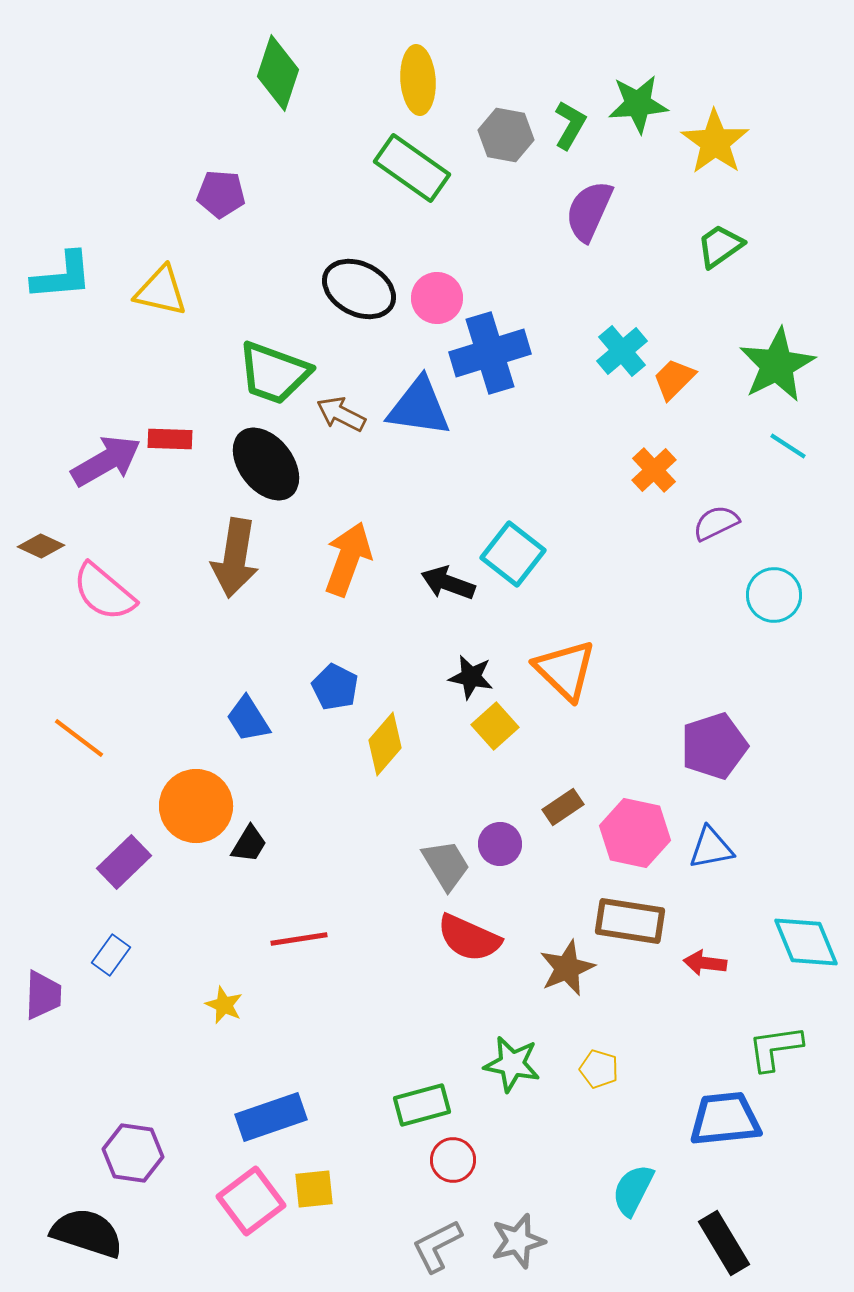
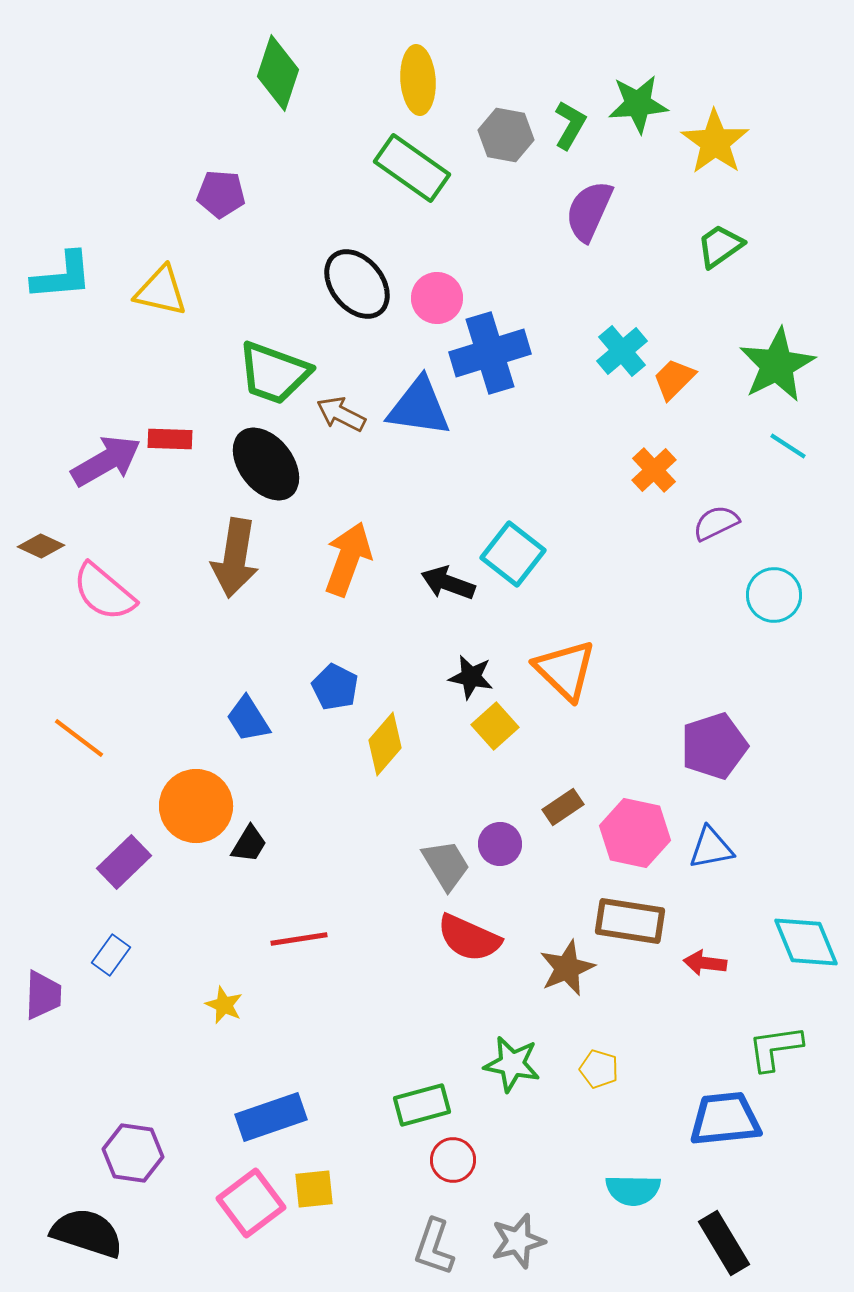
black ellipse at (359, 289): moved 2 px left, 5 px up; rotated 24 degrees clockwise
cyan semicircle at (633, 1190): rotated 116 degrees counterclockwise
pink square at (251, 1201): moved 2 px down
gray L-shape at (437, 1246): moved 3 px left, 1 px down; rotated 44 degrees counterclockwise
